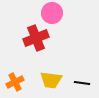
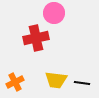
pink circle: moved 2 px right
red cross: rotated 10 degrees clockwise
yellow trapezoid: moved 5 px right
